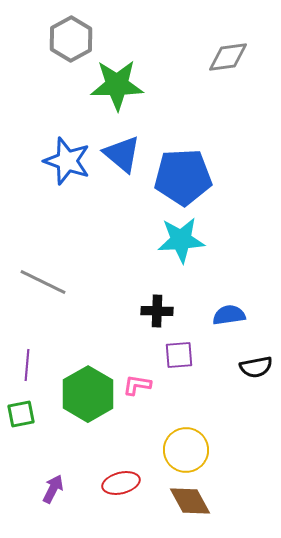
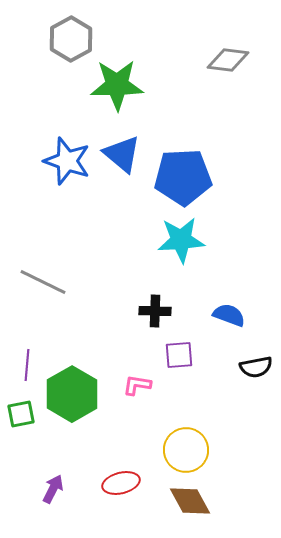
gray diamond: moved 3 px down; rotated 15 degrees clockwise
black cross: moved 2 px left
blue semicircle: rotated 28 degrees clockwise
green hexagon: moved 16 px left
